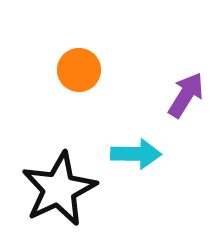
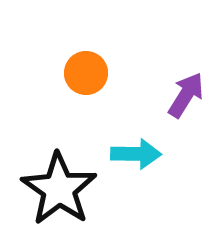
orange circle: moved 7 px right, 3 px down
black star: rotated 12 degrees counterclockwise
